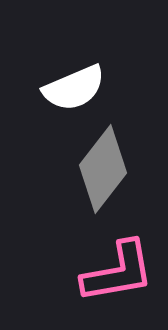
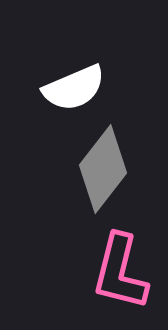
pink L-shape: moved 2 px right; rotated 114 degrees clockwise
